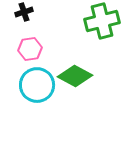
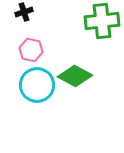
green cross: rotated 8 degrees clockwise
pink hexagon: moved 1 px right, 1 px down; rotated 20 degrees clockwise
